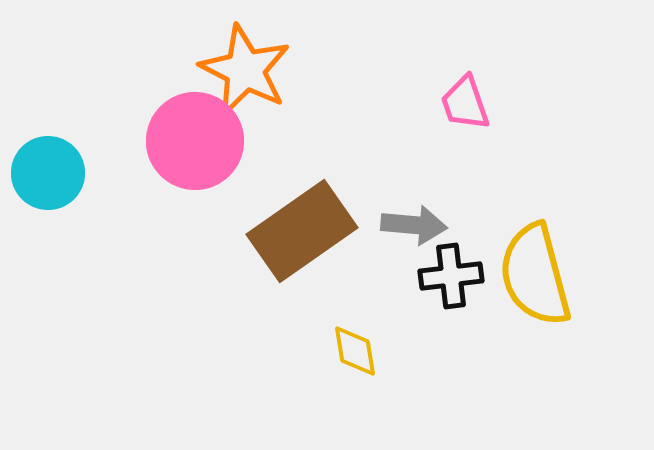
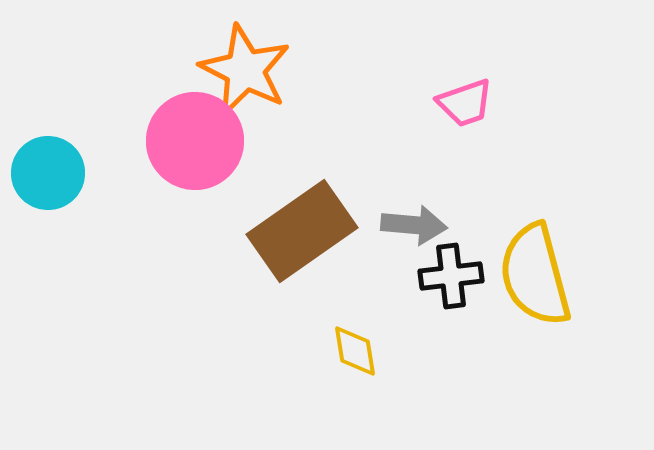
pink trapezoid: rotated 90 degrees counterclockwise
